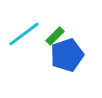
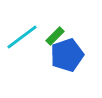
cyan line: moved 2 px left, 3 px down
